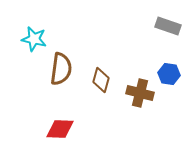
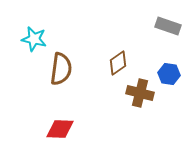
brown diamond: moved 17 px right, 17 px up; rotated 40 degrees clockwise
